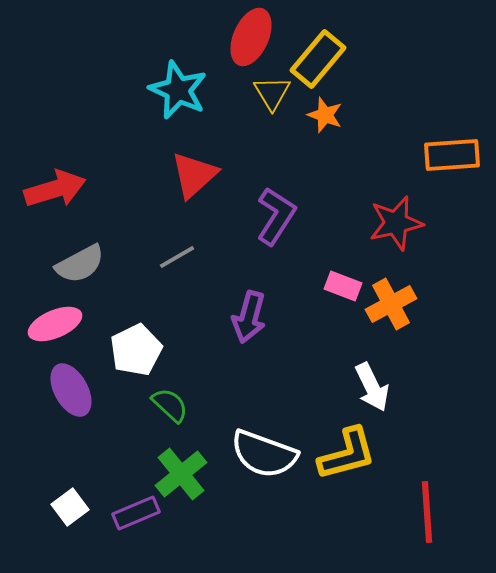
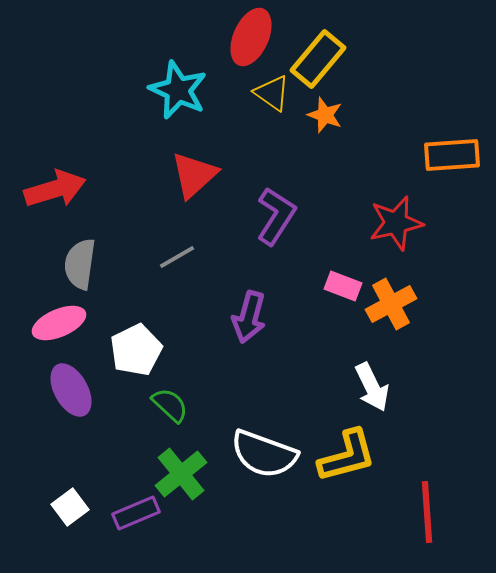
yellow triangle: rotated 24 degrees counterclockwise
gray semicircle: rotated 126 degrees clockwise
pink ellipse: moved 4 px right, 1 px up
yellow L-shape: moved 2 px down
